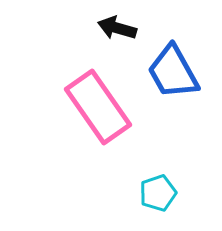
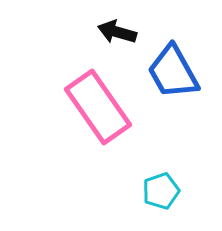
black arrow: moved 4 px down
cyan pentagon: moved 3 px right, 2 px up
